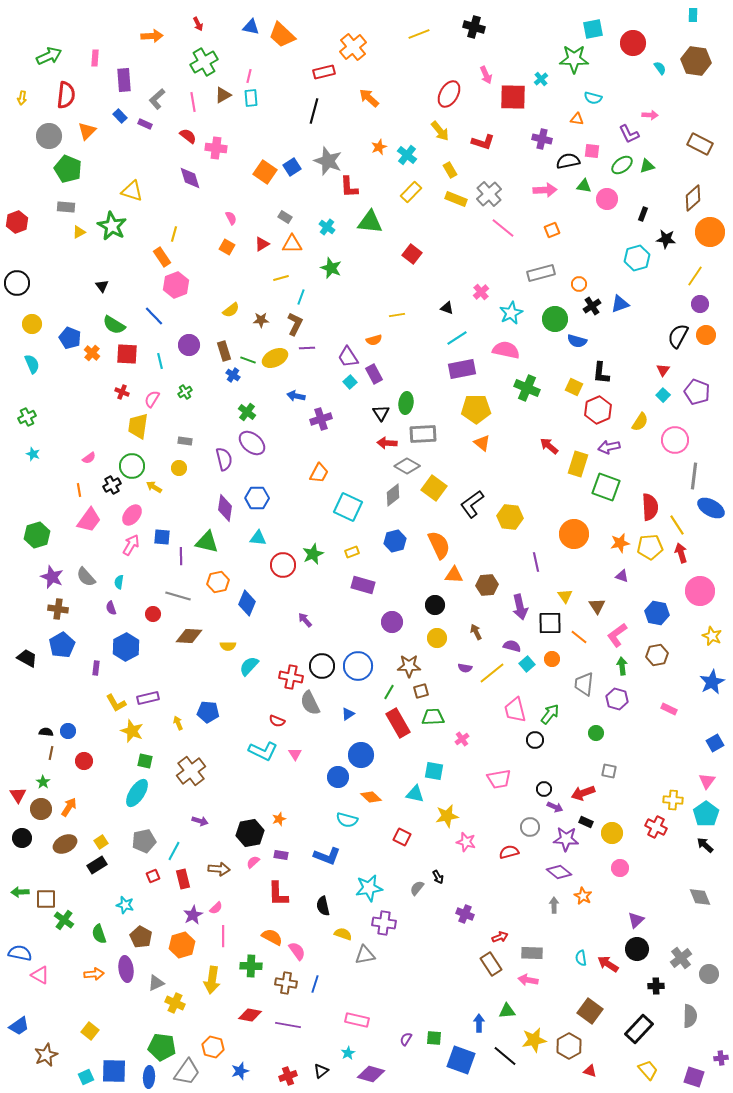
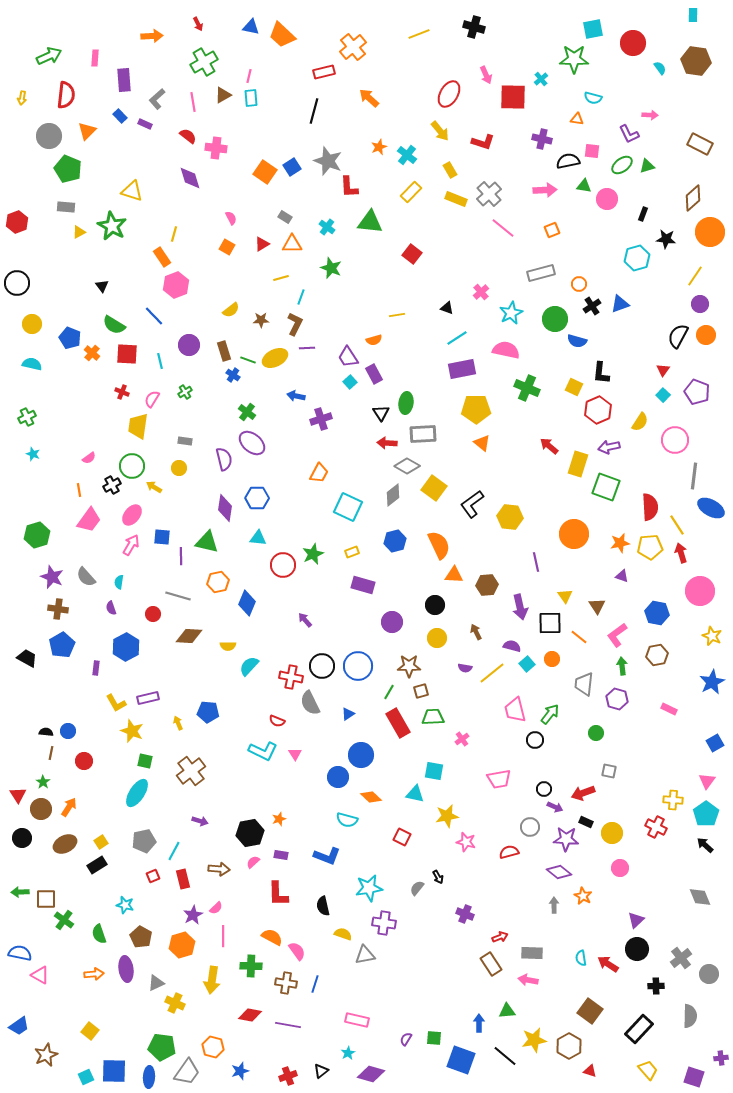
cyan semicircle at (32, 364): rotated 54 degrees counterclockwise
